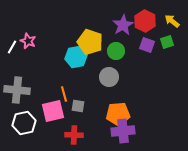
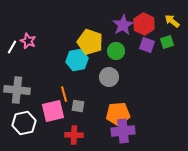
red hexagon: moved 1 px left, 3 px down
cyan hexagon: moved 1 px right, 3 px down
